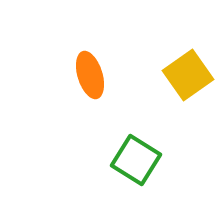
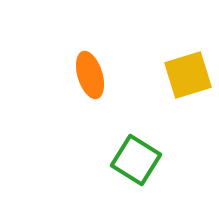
yellow square: rotated 18 degrees clockwise
